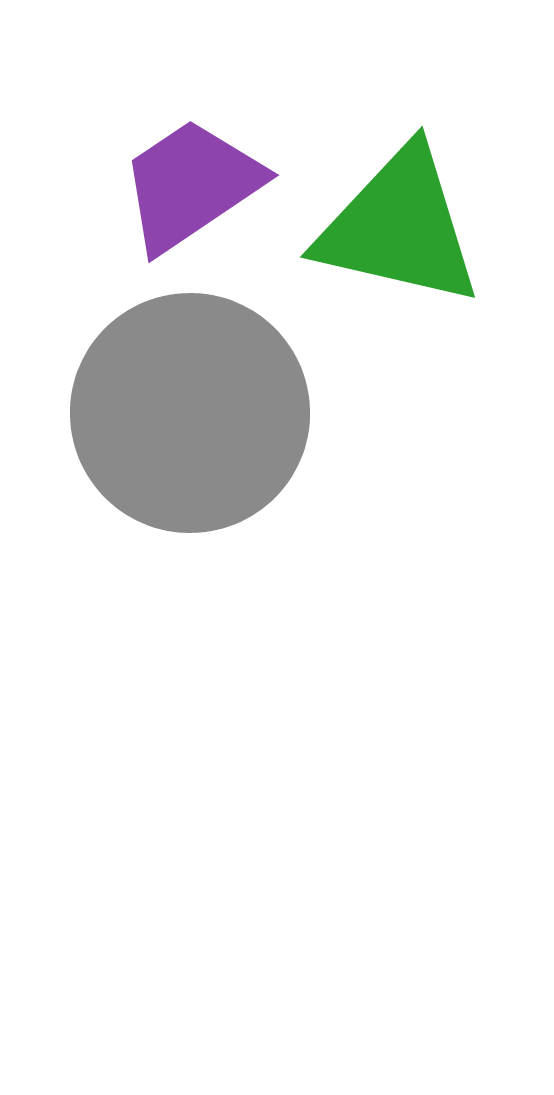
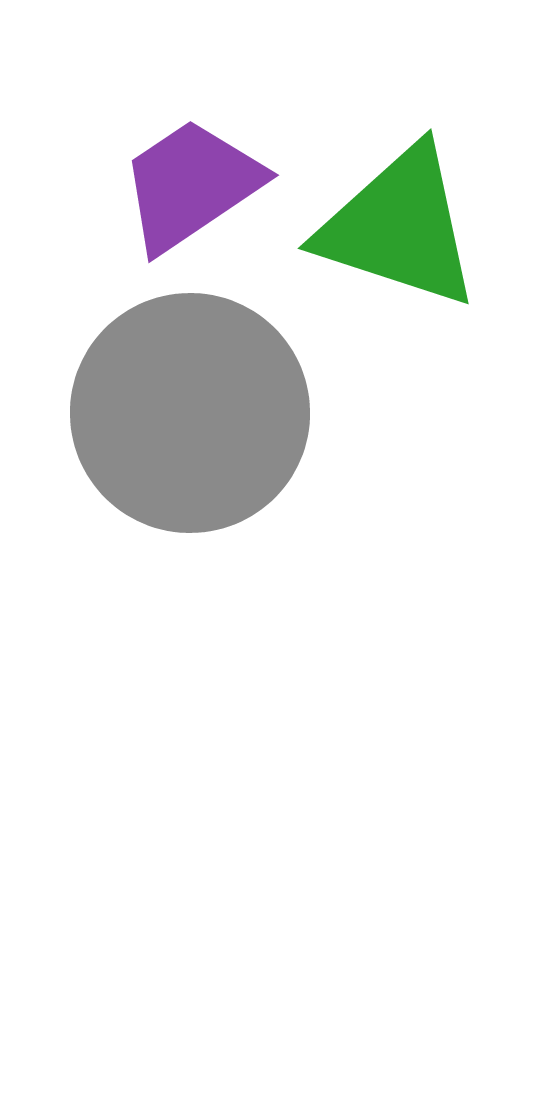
green triangle: rotated 5 degrees clockwise
